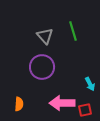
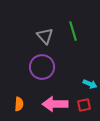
cyan arrow: rotated 40 degrees counterclockwise
pink arrow: moved 7 px left, 1 px down
red square: moved 1 px left, 5 px up
